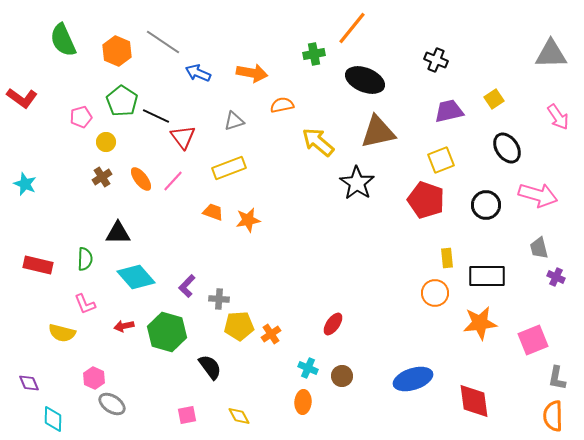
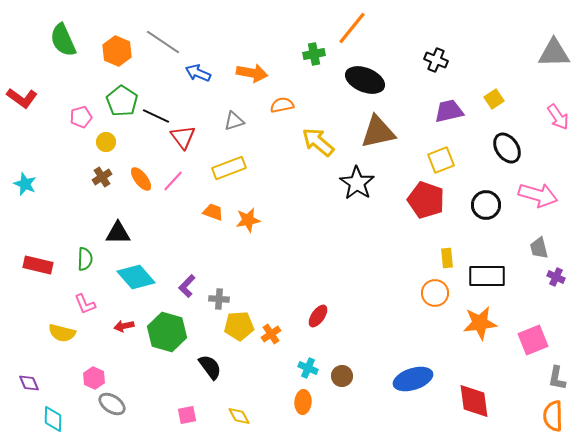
gray triangle at (551, 54): moved 3 px right, 1 px up
red ellipse at (333, 324): moved 15 px left, 8 px up
